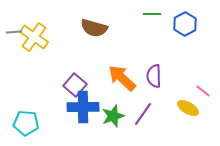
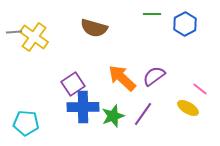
purple semicircle: rotated 55 degrees clockwise
purple square: moved 2 px left, 1 px up; rotated 15 degrees clockwise
pink line: moved 3 px left, 2 px up
